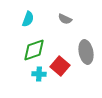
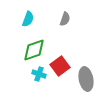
gray semicircle: rotated 96 degrees counterclockwise
gray ellipse: moved 27 px down
red square: rotated 12 degrees clockwise
cyan cross: rotated 16 degrees clockwise
